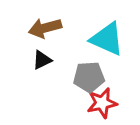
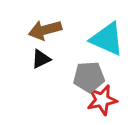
brown arrow: moved 2 px down
black triangle: moved 1 px left, 1 px up
red star: moved 3 px up
